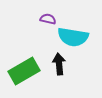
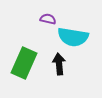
green rectangle: moved 8 px up; rotated 36 degrees counterclockwise
